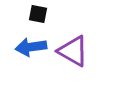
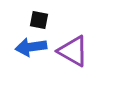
black square: moved 1 px right, 6 px down
